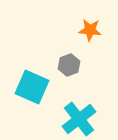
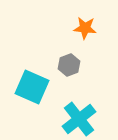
orange star: moved 5 px left, 2 px up
